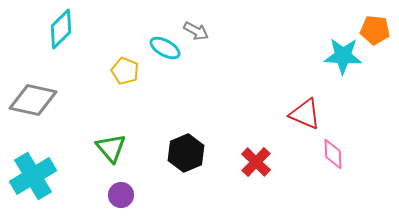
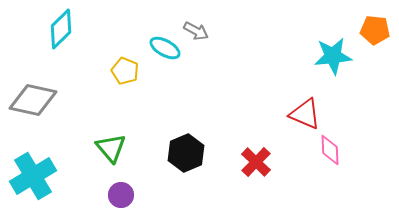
cyan star: moved 10 px left; rotated 9 degrees counterclockwise
pink diamond: moved 3 px left, 4 px up
